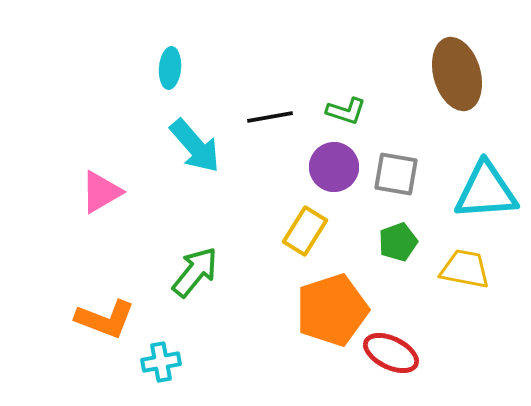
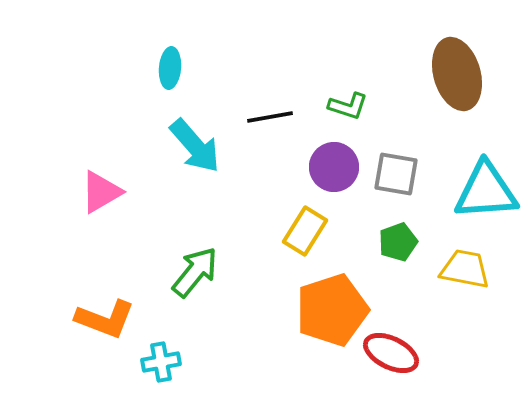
green L-shape: moved 2 px right, 5 px up
